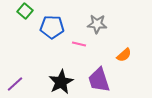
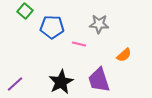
gray star: moved 2 px right
